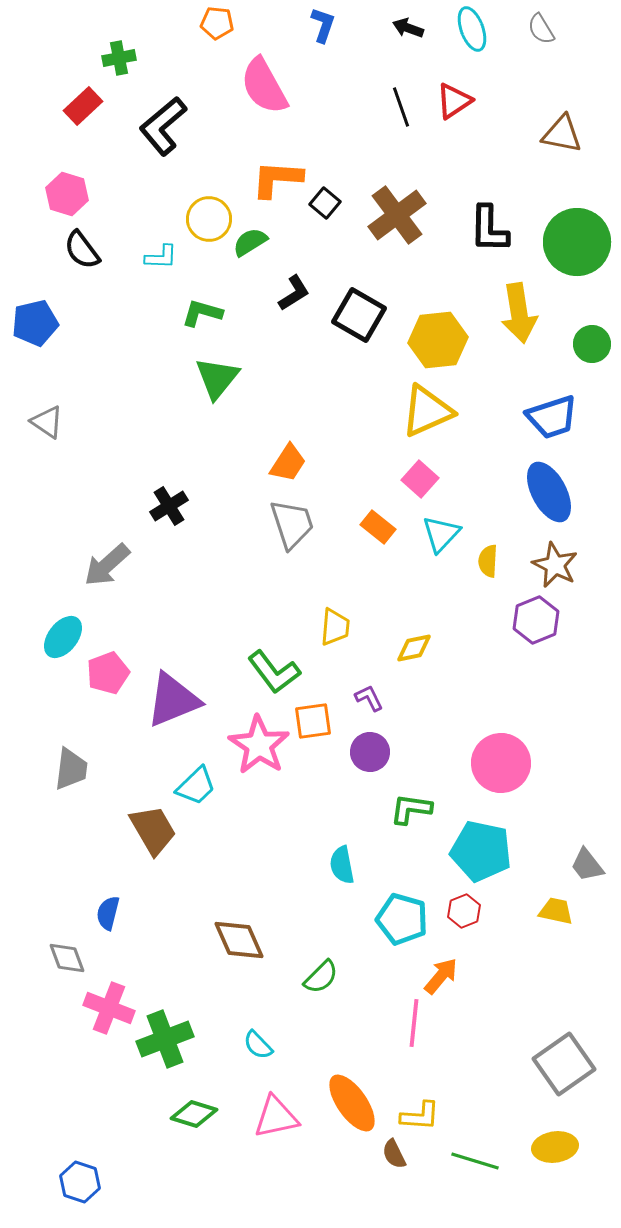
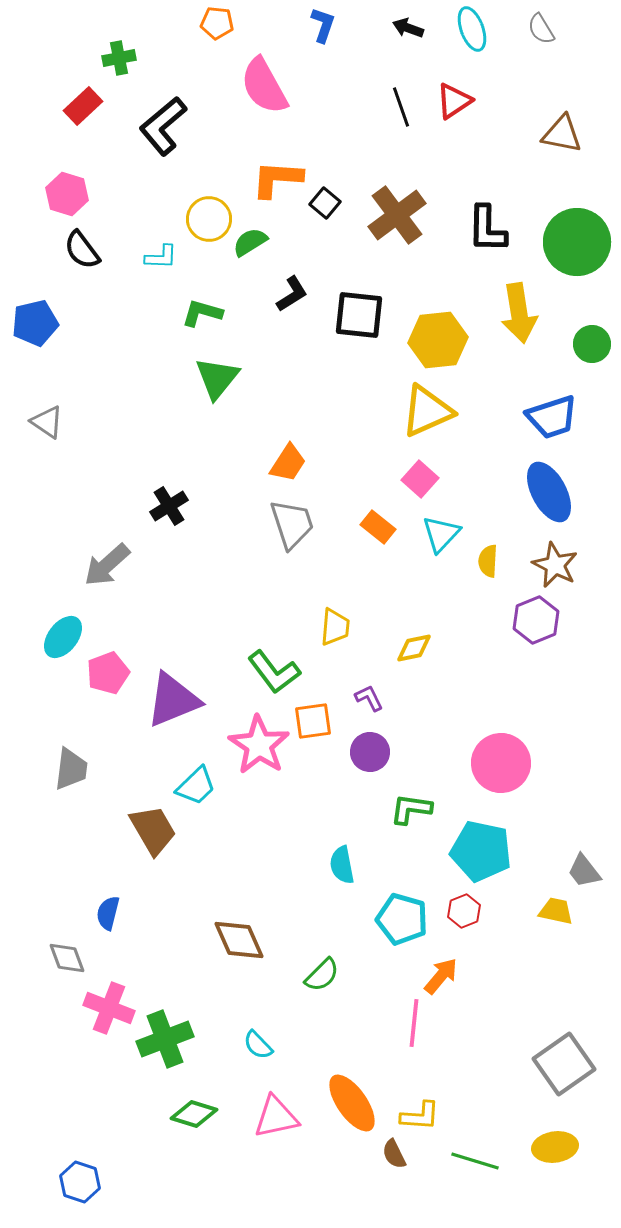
black L-shape at (489, 229): moved 2 px left
black L-shape at (294, 293): moved 2 px left, 1 px down
black square at (359, 315): rotated 24 degrees counterclockwise
gray trapezoid at (587, 865): moved 3 px left, 6 px down
green semicircle at (321, 977): moved 1 px right, 2 px up
